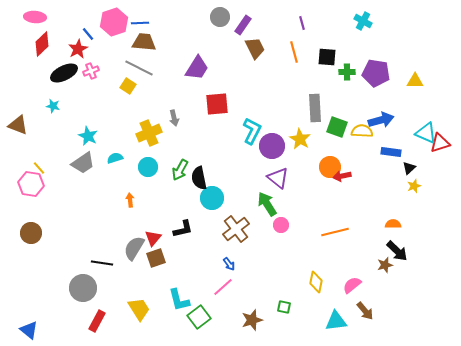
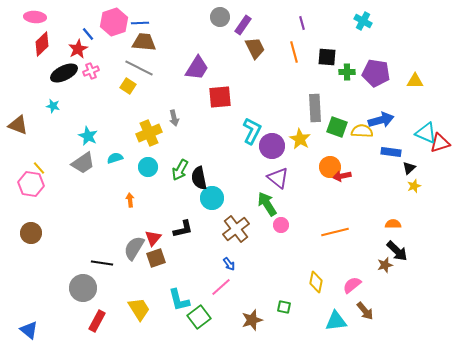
red square at (217, 104): moved 3 px right, 7 px up
pink line at (223, 287): moved 2 px left
